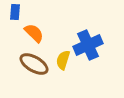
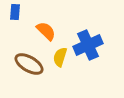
orange semicircle: moved 12 px right, 2 px up
yellow semicircle: moved 3 px left, 3 px up
brown ellipse: moved 5 px left
